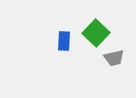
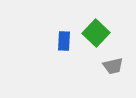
gray trapezoid: moved 1 px left, 8 px down
